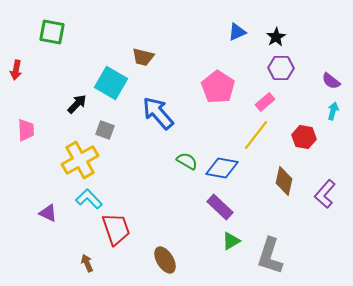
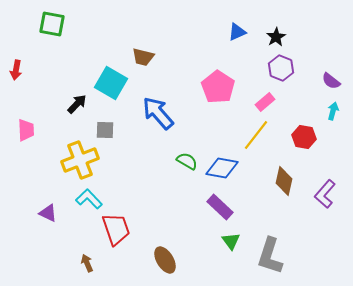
green square: moved 8 px up
purple hexagon: rotated 20 degrees clockwise
gray square: rotated 18 degrees counterclockwise
yellow cross: rotated 9 degrees clockwise
green triangle: rotated 36 degrees counterclockwise
